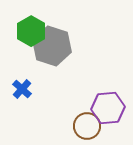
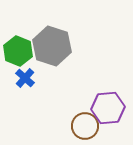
green hexagon: moved 13 px left, 20 px down; rotated 8 degrees counterclockwise
blue cross: moved 3 px right, 11 px up
brown circle: moved 2 px left
